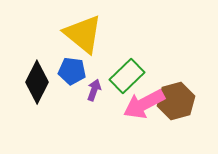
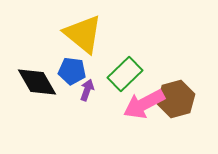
green rectangle: moved 2 px left, 2 px up
black diamond: rotated 57 degrees counterclockwise
purple arrow: moved 7 px left
brown hexagon: moved 2 px up
